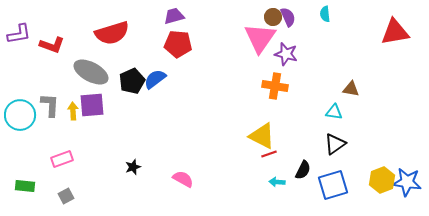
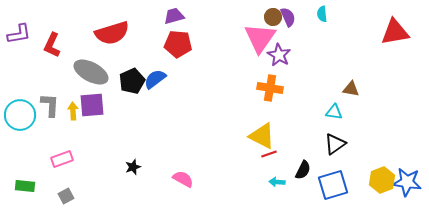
cyan semicircle: moved 3 px left
red L-shape: rotated 95 degrees clockwise
purple star: moved 7 px left, 1 px down; rotated 15 degrees clockwise
orange cross: moved 5 px left, 2 px down
